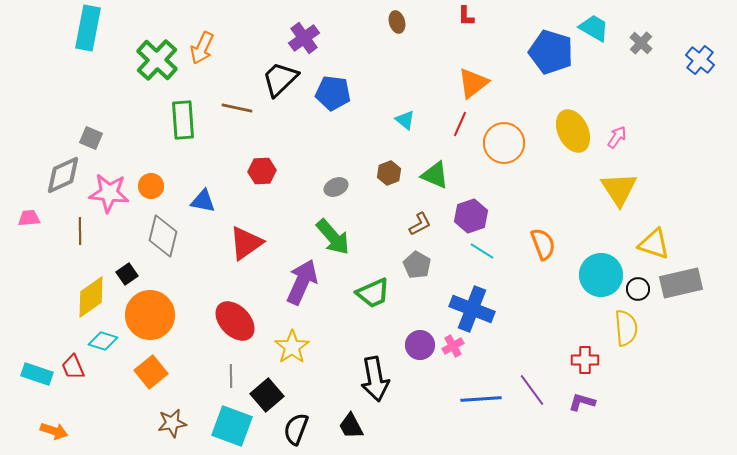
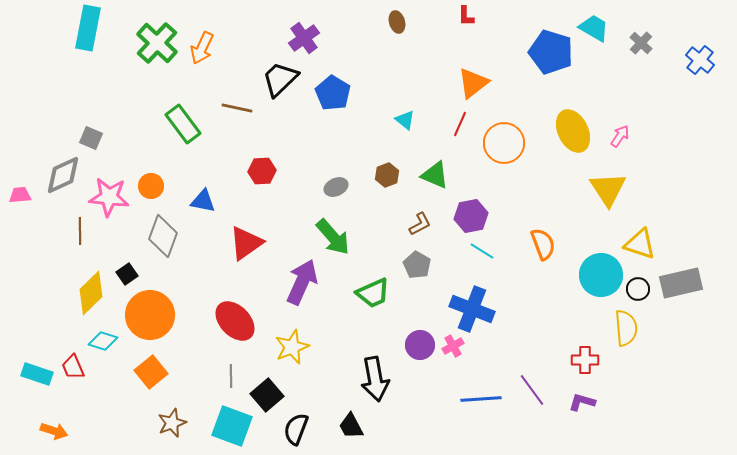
green cross at (157, 60): moved 17 px up
blue pentagon at (333, 93): rotated 24 degrees clockwise
green rectangle at (183, 120): moved 4 px down; rotated 33 degrees counterclockwise
pink arrow at (617, 137): moved 3 px right, 1 px up
brown hexagon at (389, 173): moved 2 px left, 2 px down
yellow triangle at (619, 189): moved 11 px left
pink star at (109, 193): moved 4 px down
purple hexagon at (471, 216): rotated 8 degrees clockwise
pink trapezoid at (29, 218): moved 9 px left, 23 px up
gray diamond at (163, 236): rotated 6 degrees clockwise
yellow triangle at (654, 244): moved 14 px left
yellow diamond at (91, 297): moved 4 px up; rotated 9 degrees counterclockwise
yellow star at (292, 347): rotated 12 degrees clockwise
brown star at (172, 423): rotated 12 degrees counterclockwise
